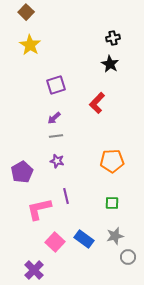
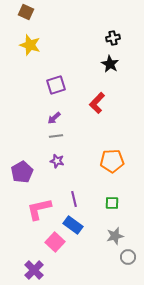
brown square: rotated 21 degrees counterclockwise
yellow star: rotated 15 degrees counterclockwise
purple line: moved 8 px right, 3 px down
blue rectangle: moved 11 px left, 14 px up
